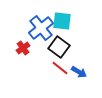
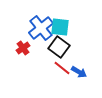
cyan square: moved 2 px left, 6 px down
red line: moved 2 px right
